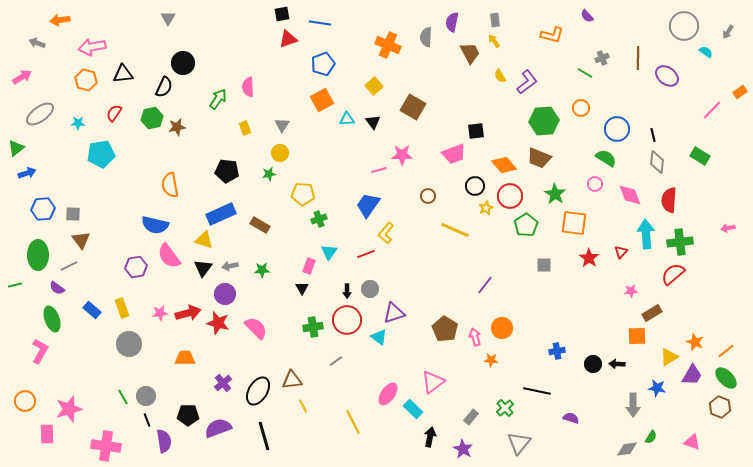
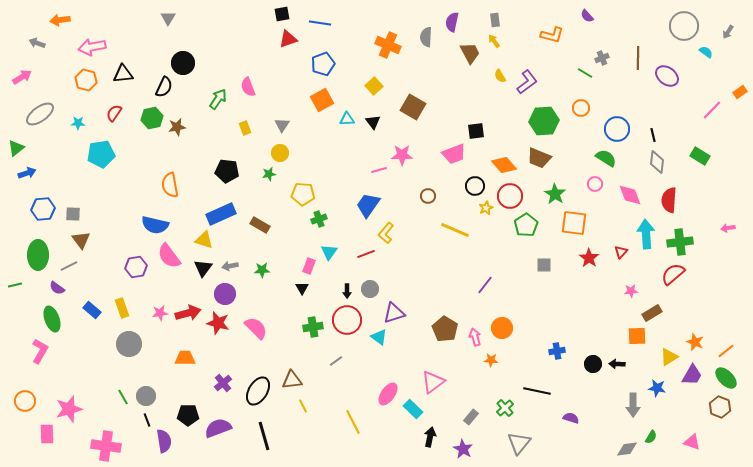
pink semicircle at (248, 87): rotated 18 degrees counterclockwise
